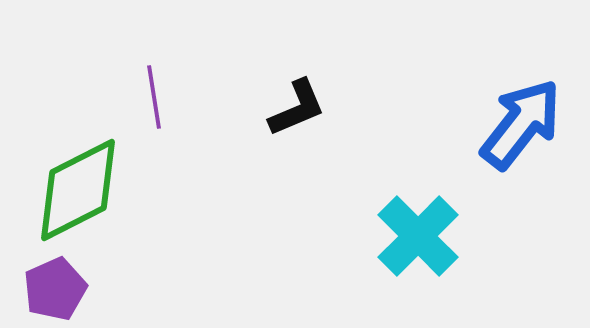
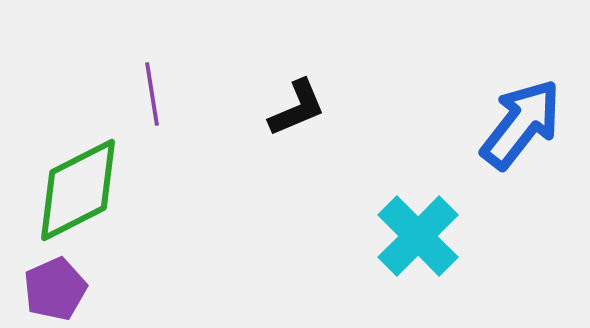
purple line: moved 2 px left, 3 px up
